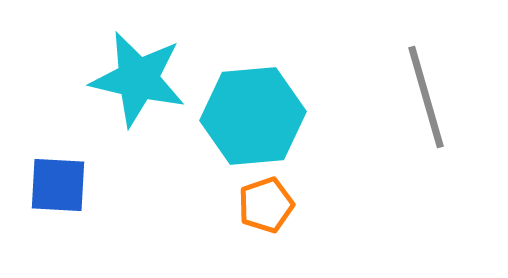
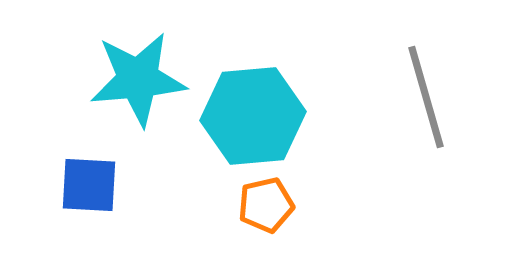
cyan star: rotated 18 degrees counterclockwise
blue square: moved 31 px right
orange pentagon: rotated 6 degrees clockwise
